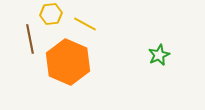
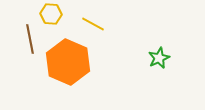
yellow hexagon: rotated 10 degrees clockwise
yellow line: moved 8 px right
green star: moved 3 px down
